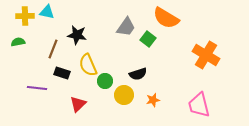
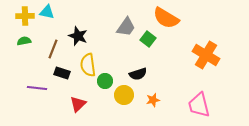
black star: moved 1 px right, 1 px down; rotated 12 degrees clockwise
green semicircle: moved 6 px right, 1 px up
yellow semicircle: rotated 15 degrees clockwise
